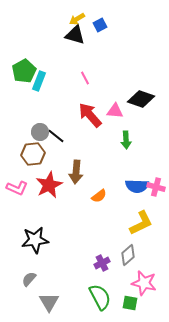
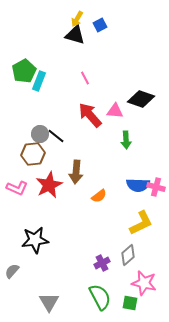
yellow arrow: rotated 28 degrees counterclockwise
gray circle: moved 2 px down
blue semicircle: moved 1 px right, 1 px up
gray semicircle: moved 17 px left, 8 px up
